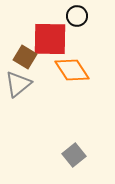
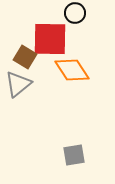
black circle: moved 2 px left, 3 px up
gray square: rotated 30 degrees clockwise
